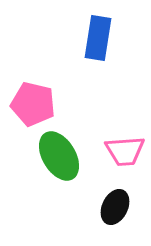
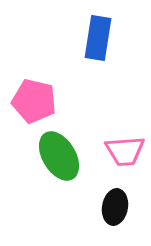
pink pentagon: moved 1 px right, 3 px up
black ellipse: rotated 16 degrees counterclockwise
